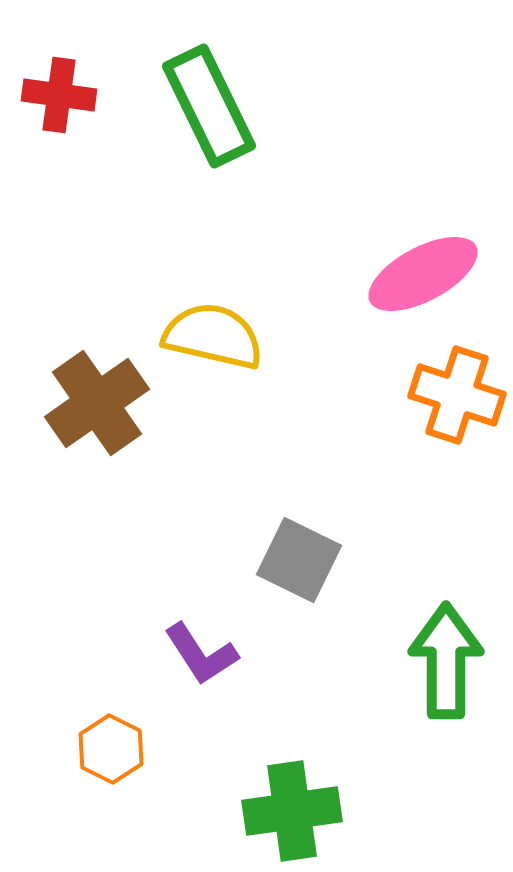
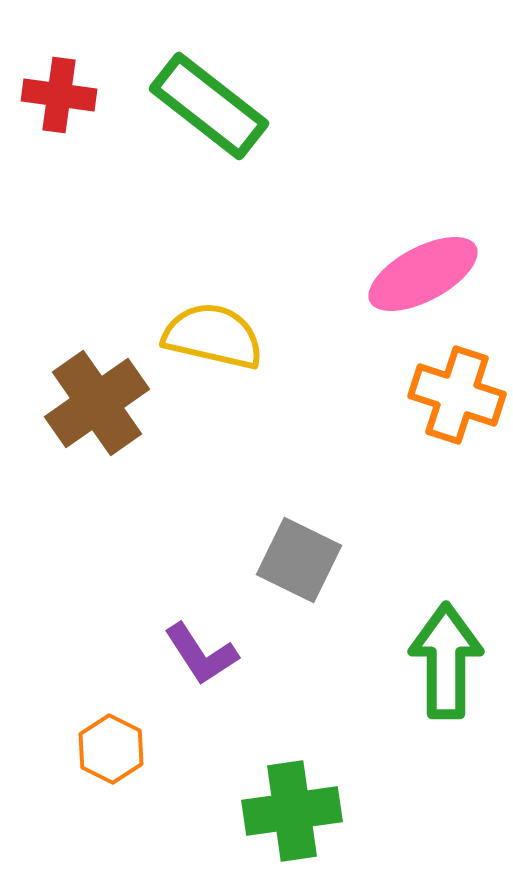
green rectangle: rotated 26 degrees counterclockwise
